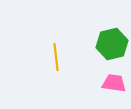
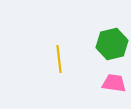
yellow line: moved 3 px right, 2 px down
